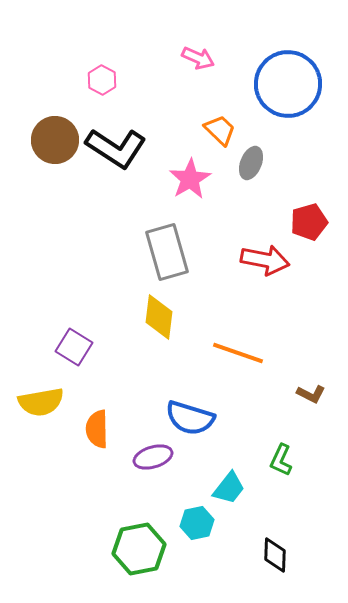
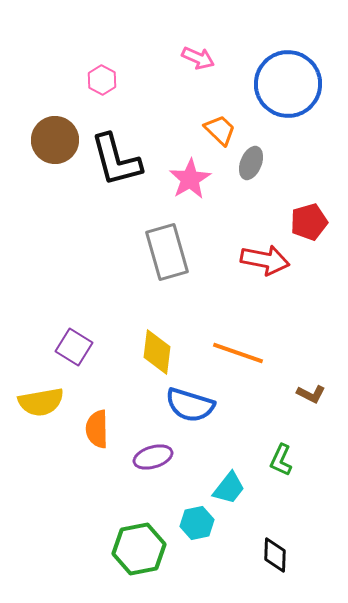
black L-shape: moved 12 px down; rotated 42 degrees clockwise
yellow diamond: moved 2 px left, 35 px down
blue semicircle: moved 13 px up
